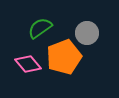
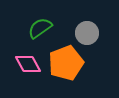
orange pentagon: moved 2 px right, 6 px down
pink diamond: rotated 12 degrees clockwise
